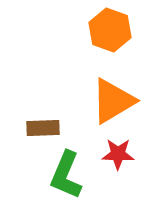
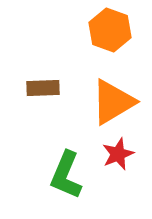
orange triangle: moved 1 px down
brown rectangle: moved 40 px up
red star: rotated 24 degrees counterclockwise
